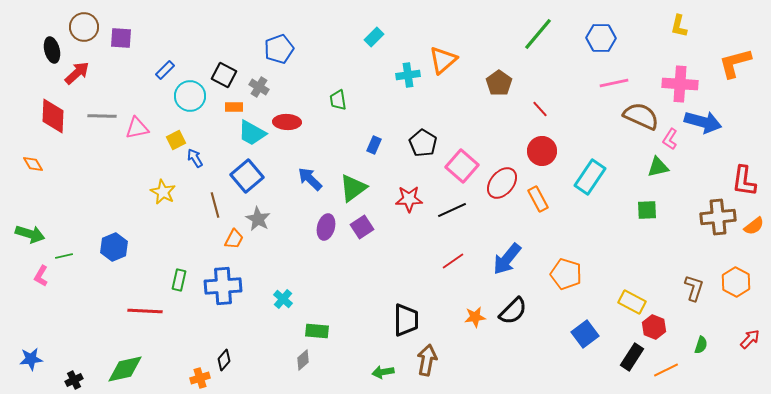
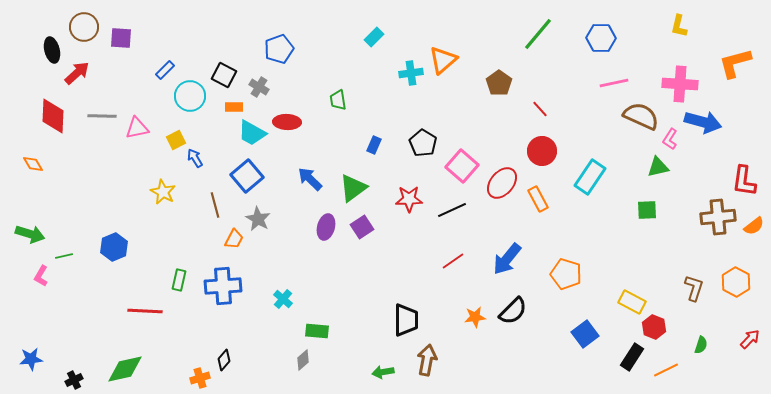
cyan cross at (408, 75): moved 3 px right, 2 px up
